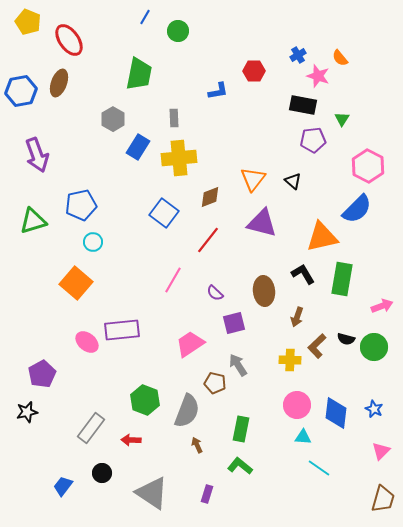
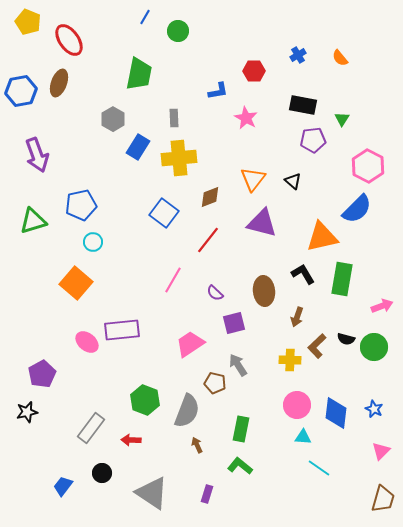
pink star at (318, 76): moved 72 px left, 42 px down; rotated 10 degrees clockwise
